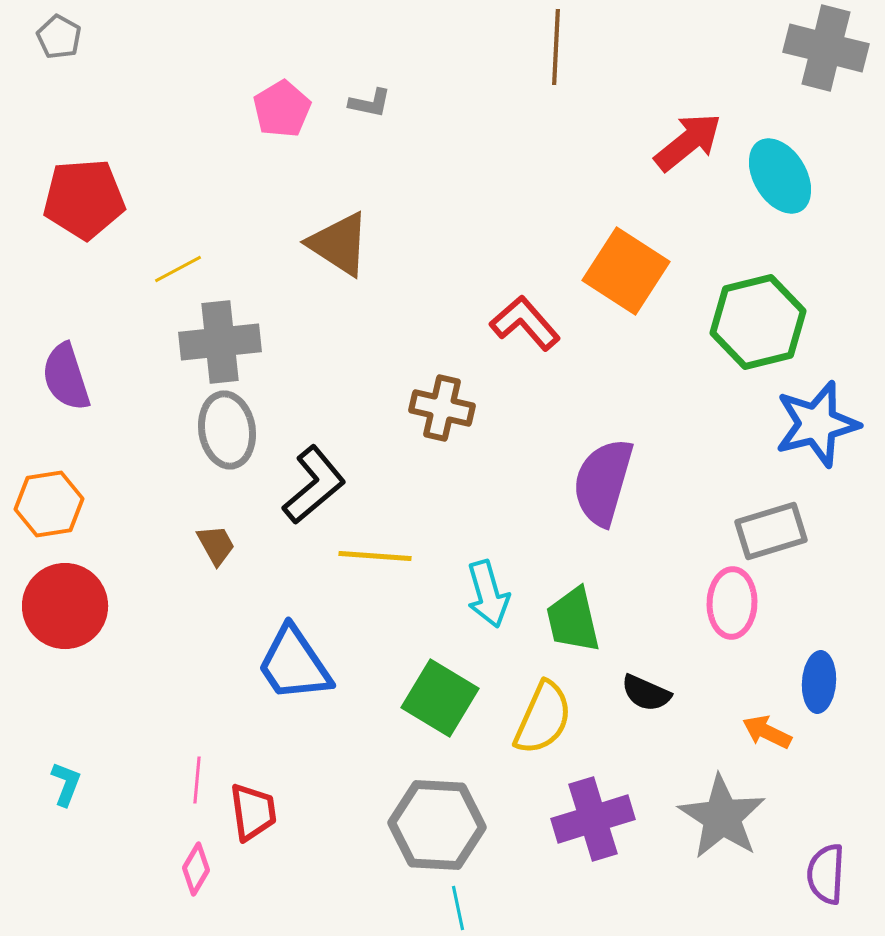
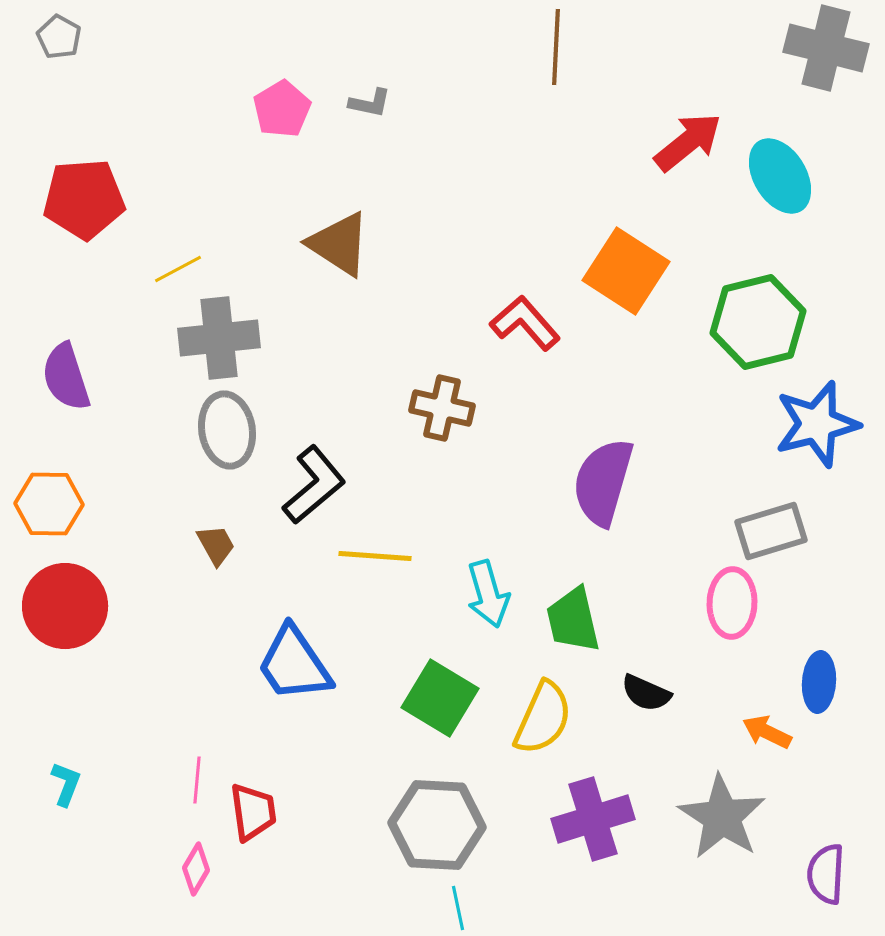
gray cross at (220, 342): moved 1 px left, 4 px up
orange hexagon at (49, 504): rotated 10 degrees clockwise
